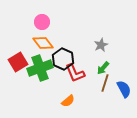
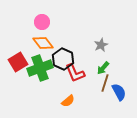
blue semicircle: moved 5 px left, 3 px down
